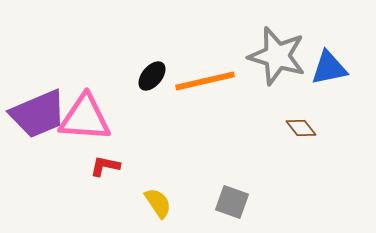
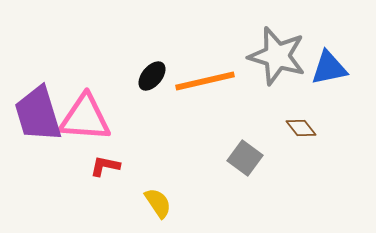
purple trapezoid: rotated 96 degrees clockwise
gray square: moved 13 px right, 44 px up; rotated 16 degrees clockwise
